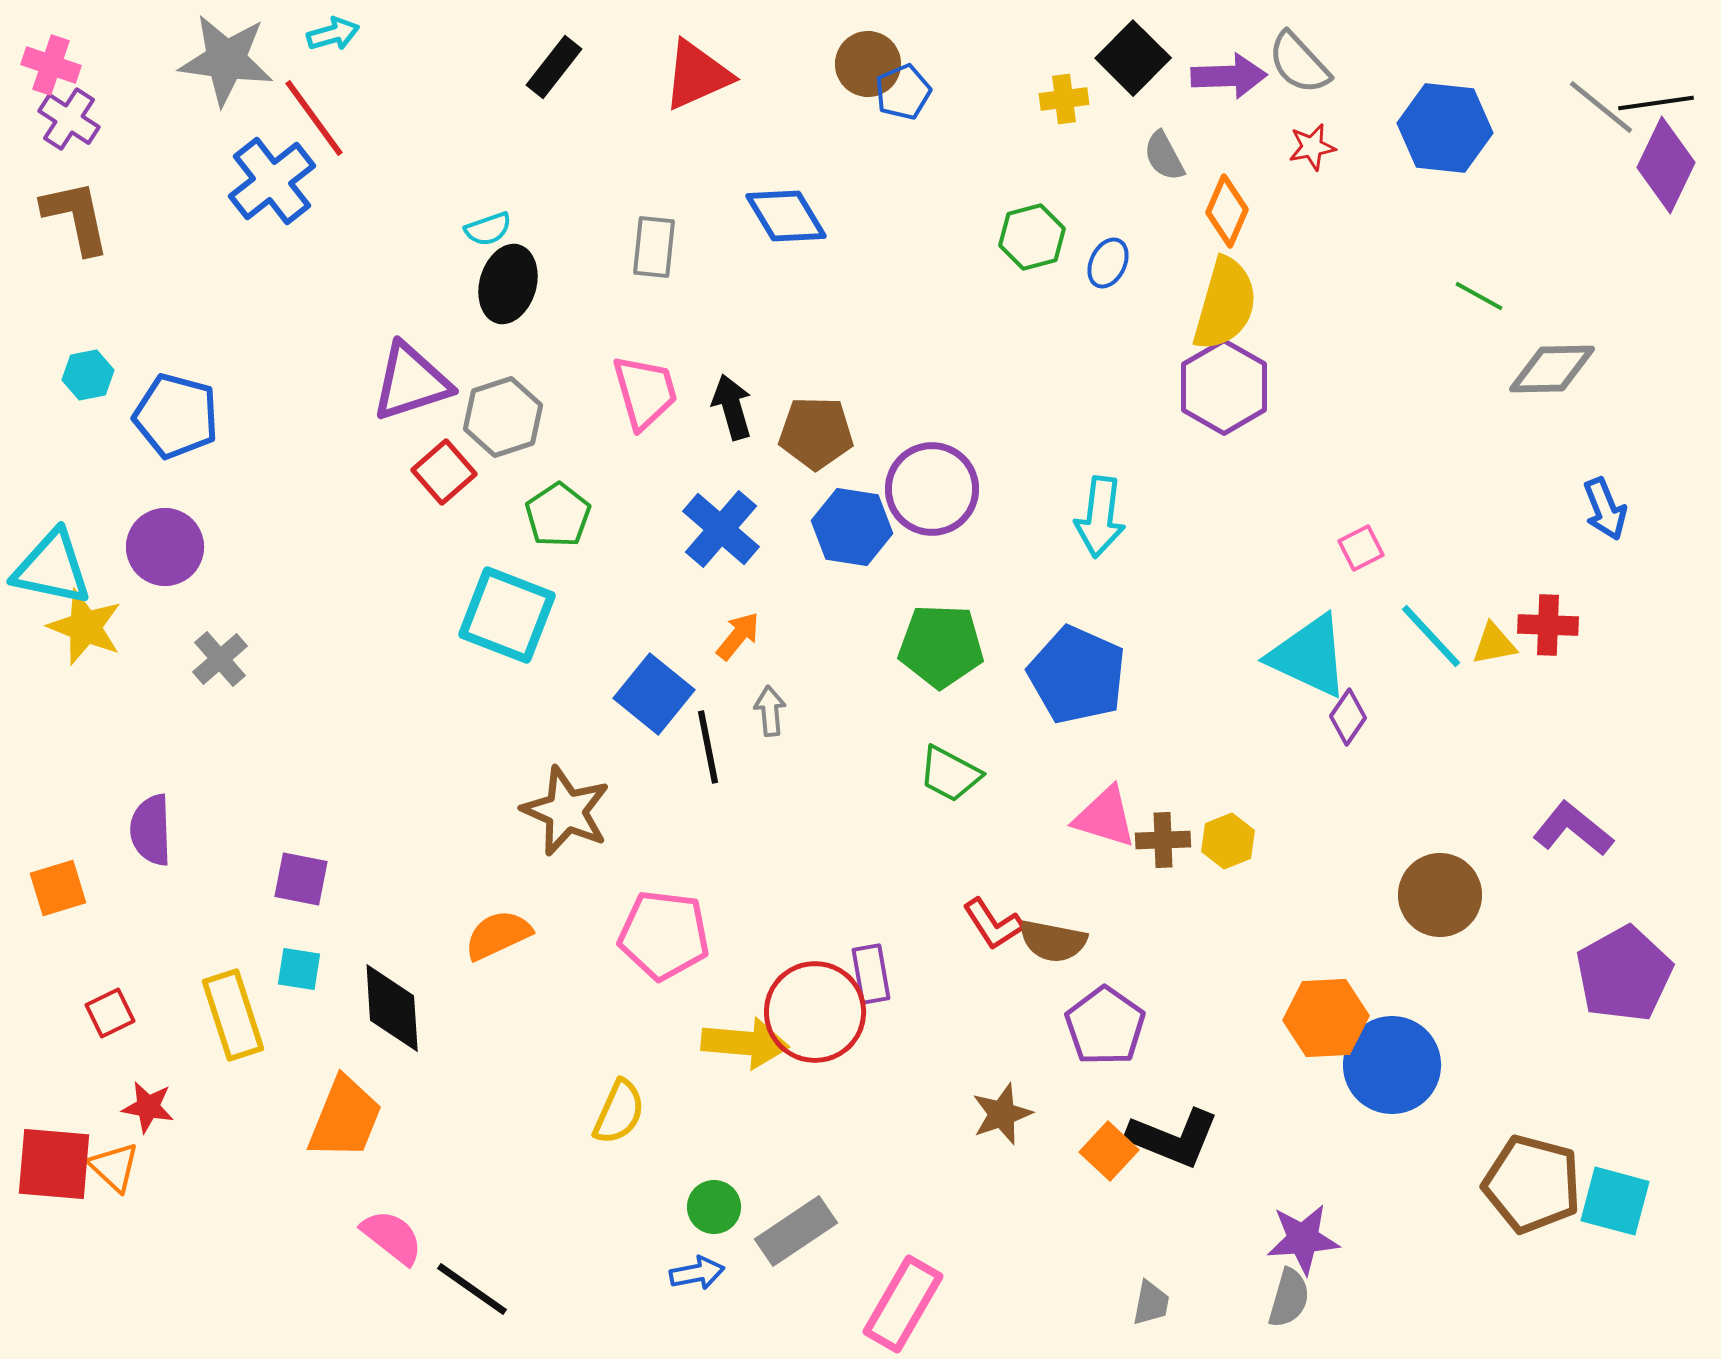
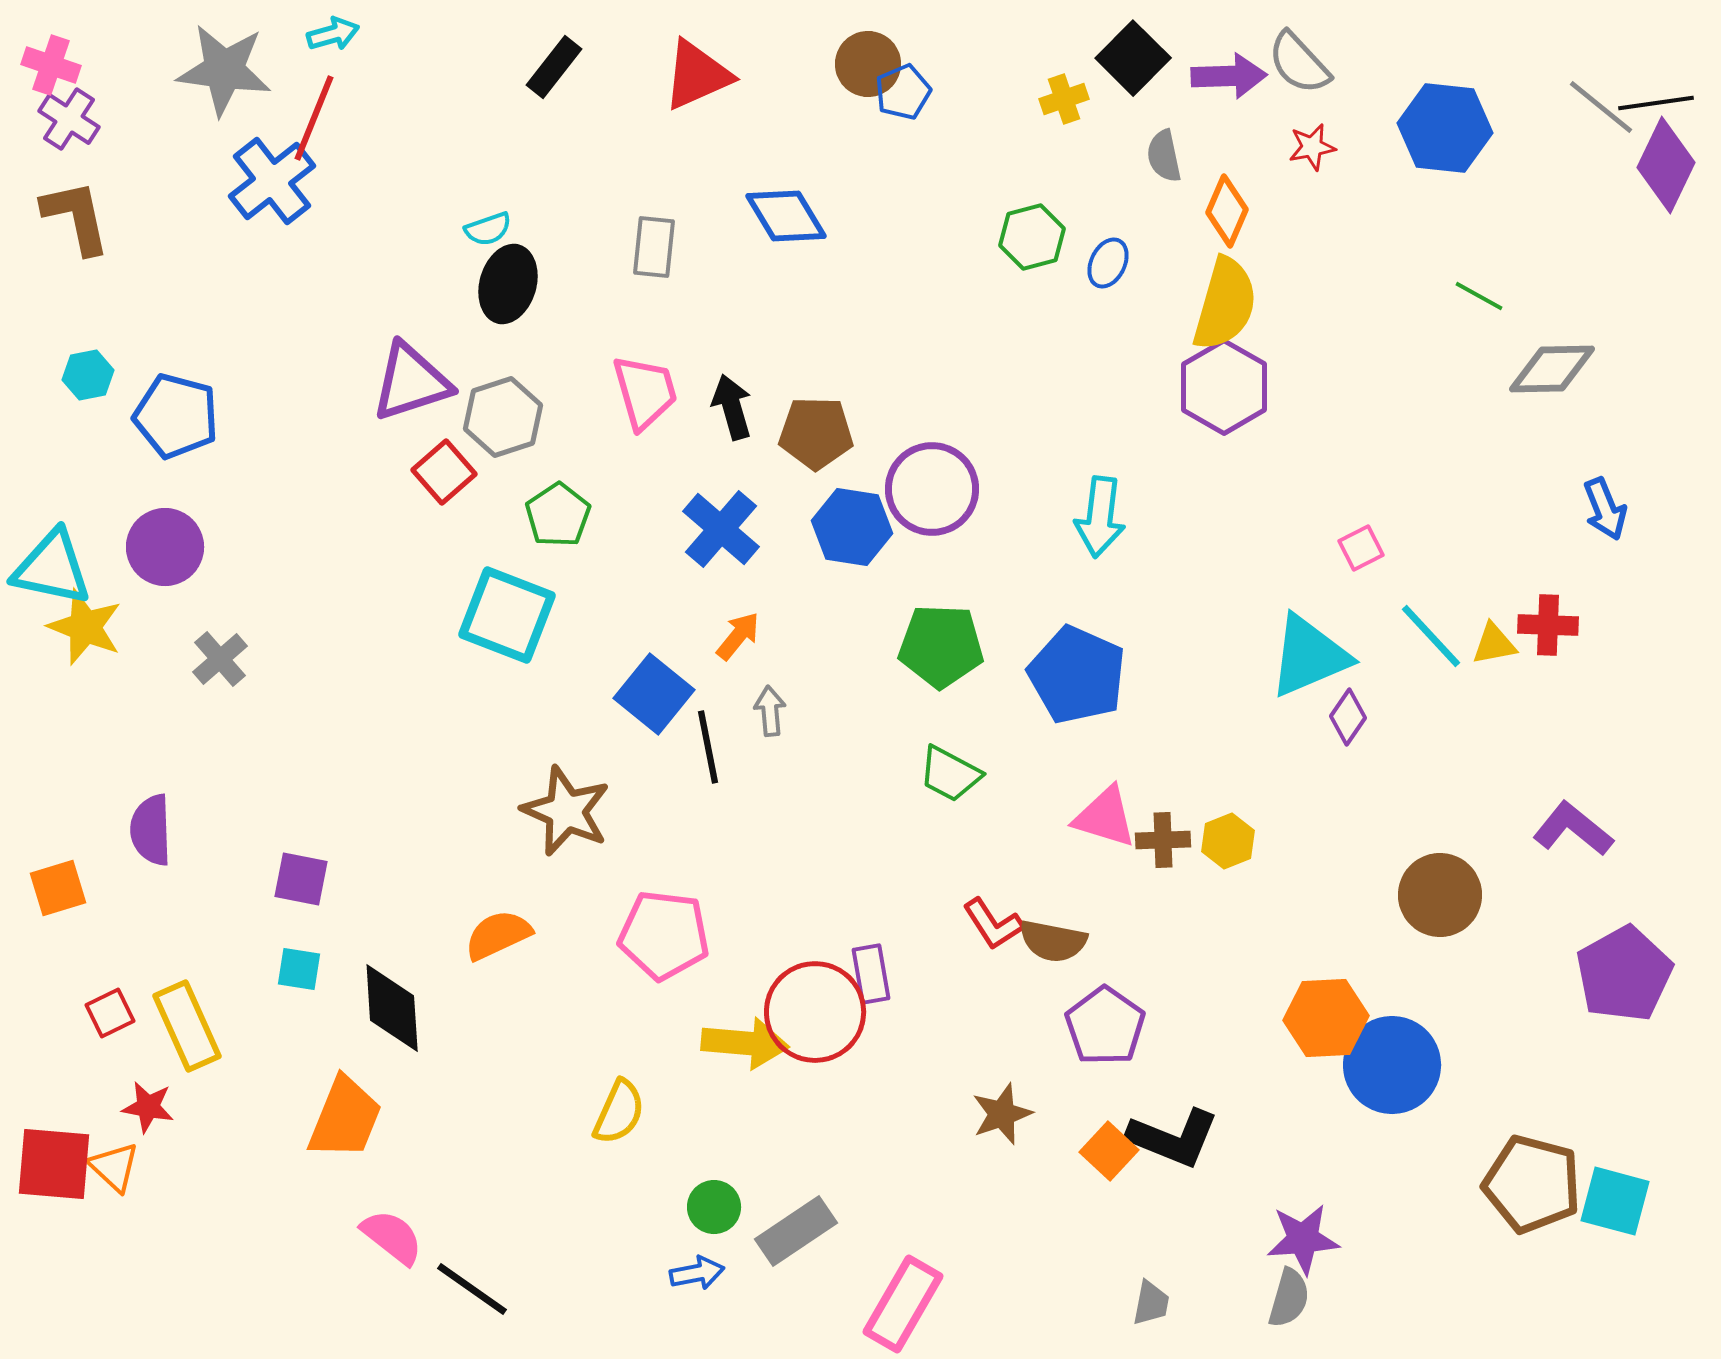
gray star at (226, 60): moved 2 px left, 10 px down
yellow cross at (1064, 99): rotated 12 degrees counterclockwise
red line at (314, 118): rotated 58 degrees clockwise
gray semicircle at (1164, 156): rotated 16 degrees clockwise
cyan triangle at (1309, 656): rotated 48 degrees counterclockwise
yellow rectangle at (233, 1015): moved 46 px left, 11 px down; rotated 6 degrees counterclockwise
